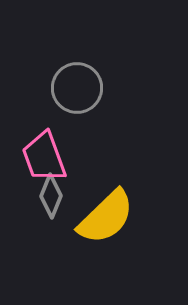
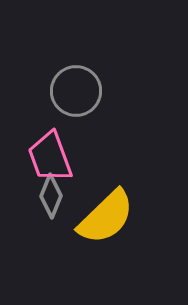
gray circle: moved 1 px left, 3 px down
pink trapezoid: moved 6 px right
